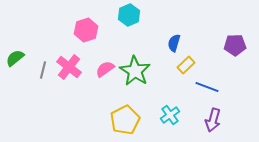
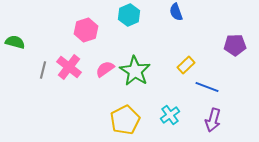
blue semicircle: moved 2 px right, 31 px up; rotated 36 degrees counterclockwise
green semicircle: moved 16 px up; rotated 54 degrees clockwise
